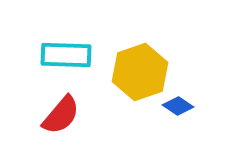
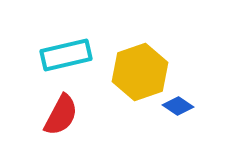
cyan rectangle: rotated 15 degrees counterclockwise
red semicircle: rotated 12 degrees counterclockwise
